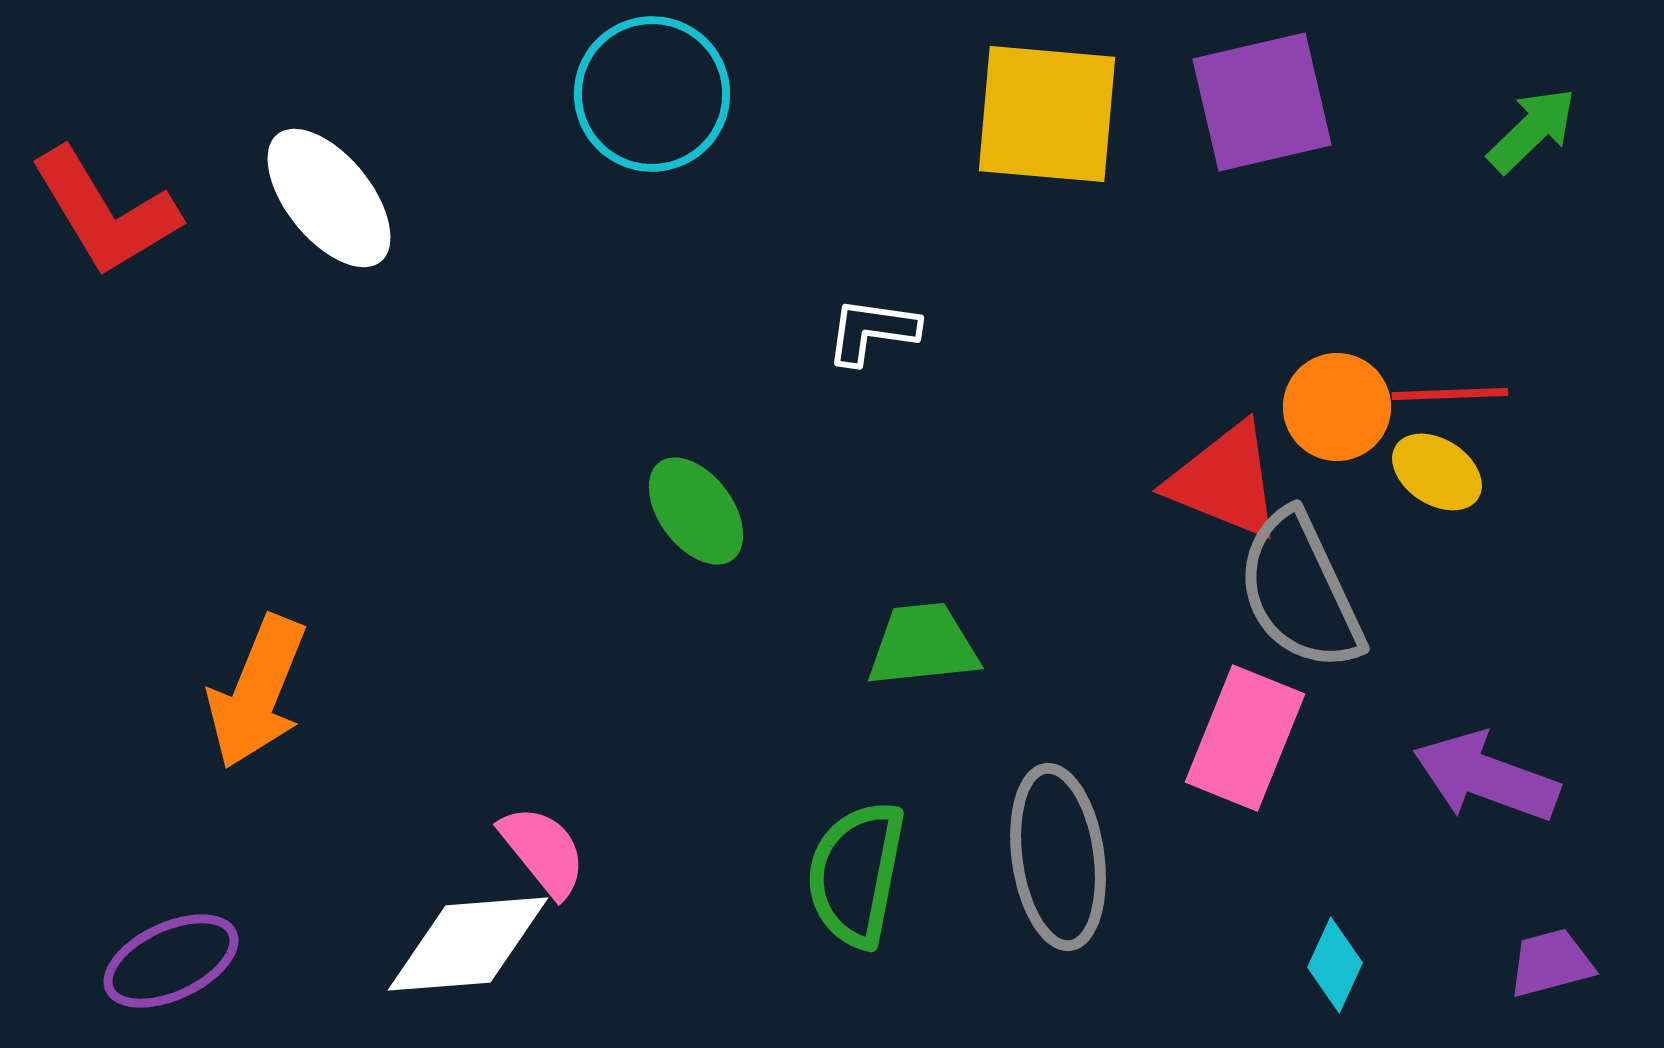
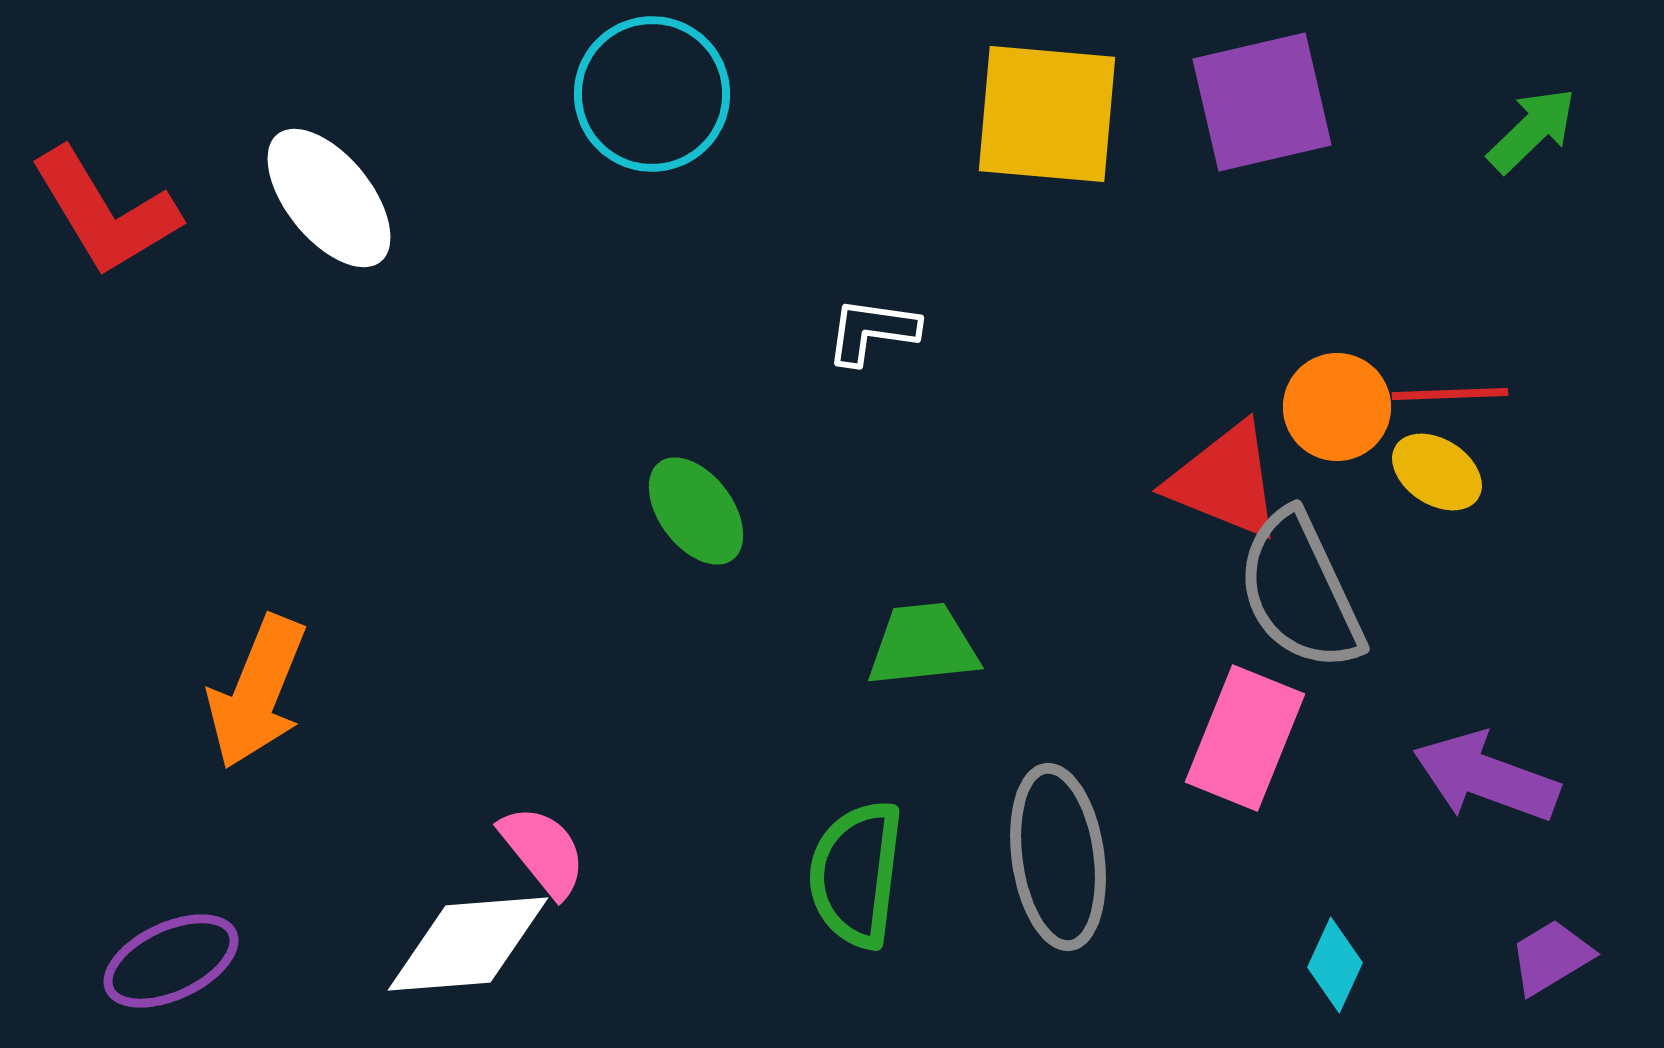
green semicircle: rotated 4 degrees counterclockwise
purple trapezoid: moved 6 px up; rotated 16 degrees counterclockwise
